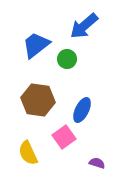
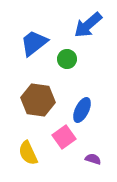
blue arrow: moved 4 px right, 1 px up
blue trapezoid: moved 2 px left, 2 px up
purple semicircle: moved 4 px left, 4 px up
